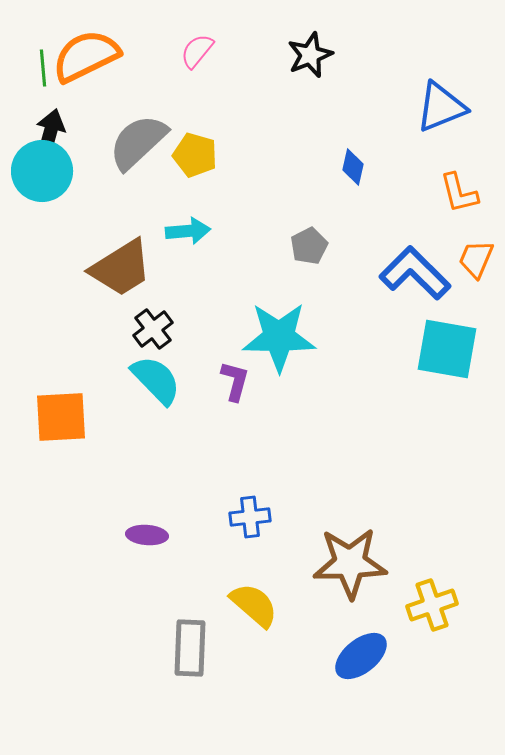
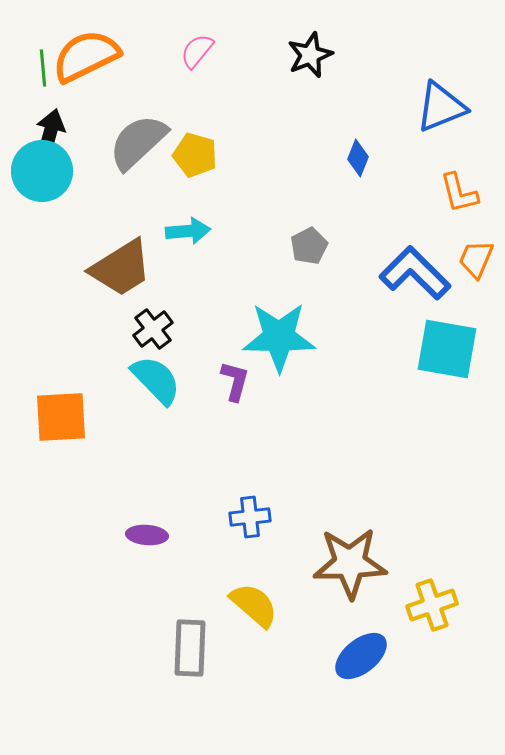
blue diamond: moved 5 px right, 9 px up; rotated 9 degrees clockwise
